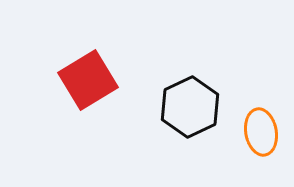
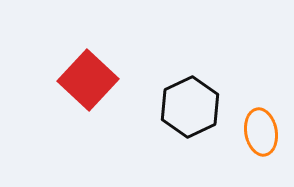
red square: rotated 16 degrees counterclockwise
